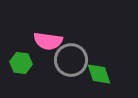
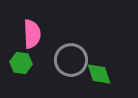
pink semicircle: moved 16 px left, 7 px up; rotated 100 degrees counterclockwise
